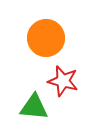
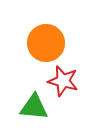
orange circle: moved 5 px down
